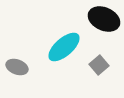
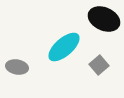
gray ellipse: rotated 10 degrees counterclockwise
